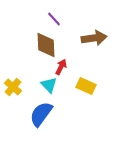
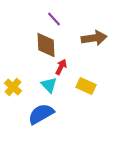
blue semicircle: rotated 24 degrees clockwise
